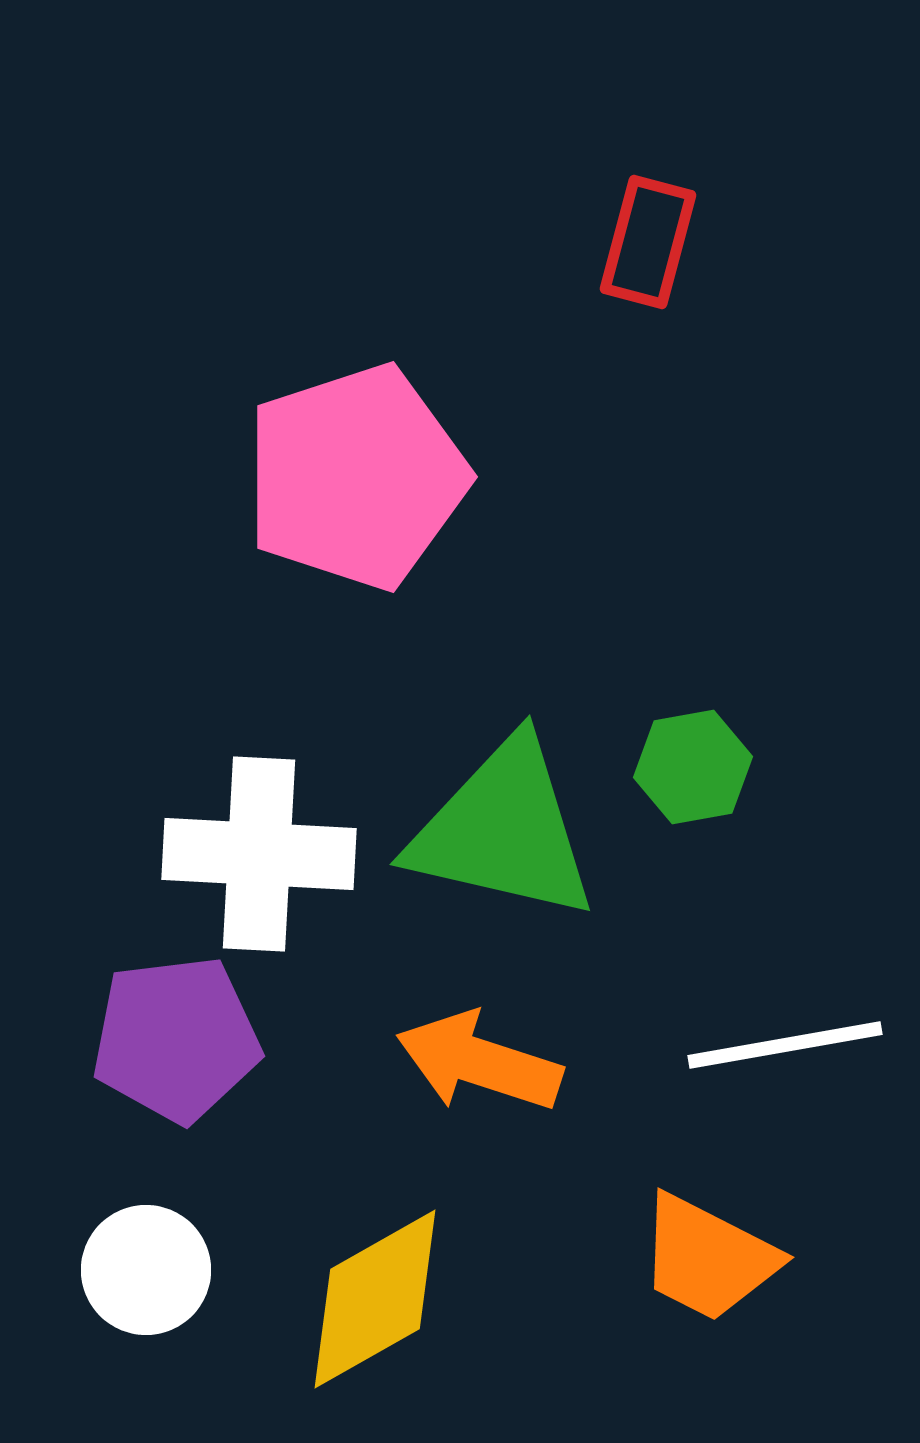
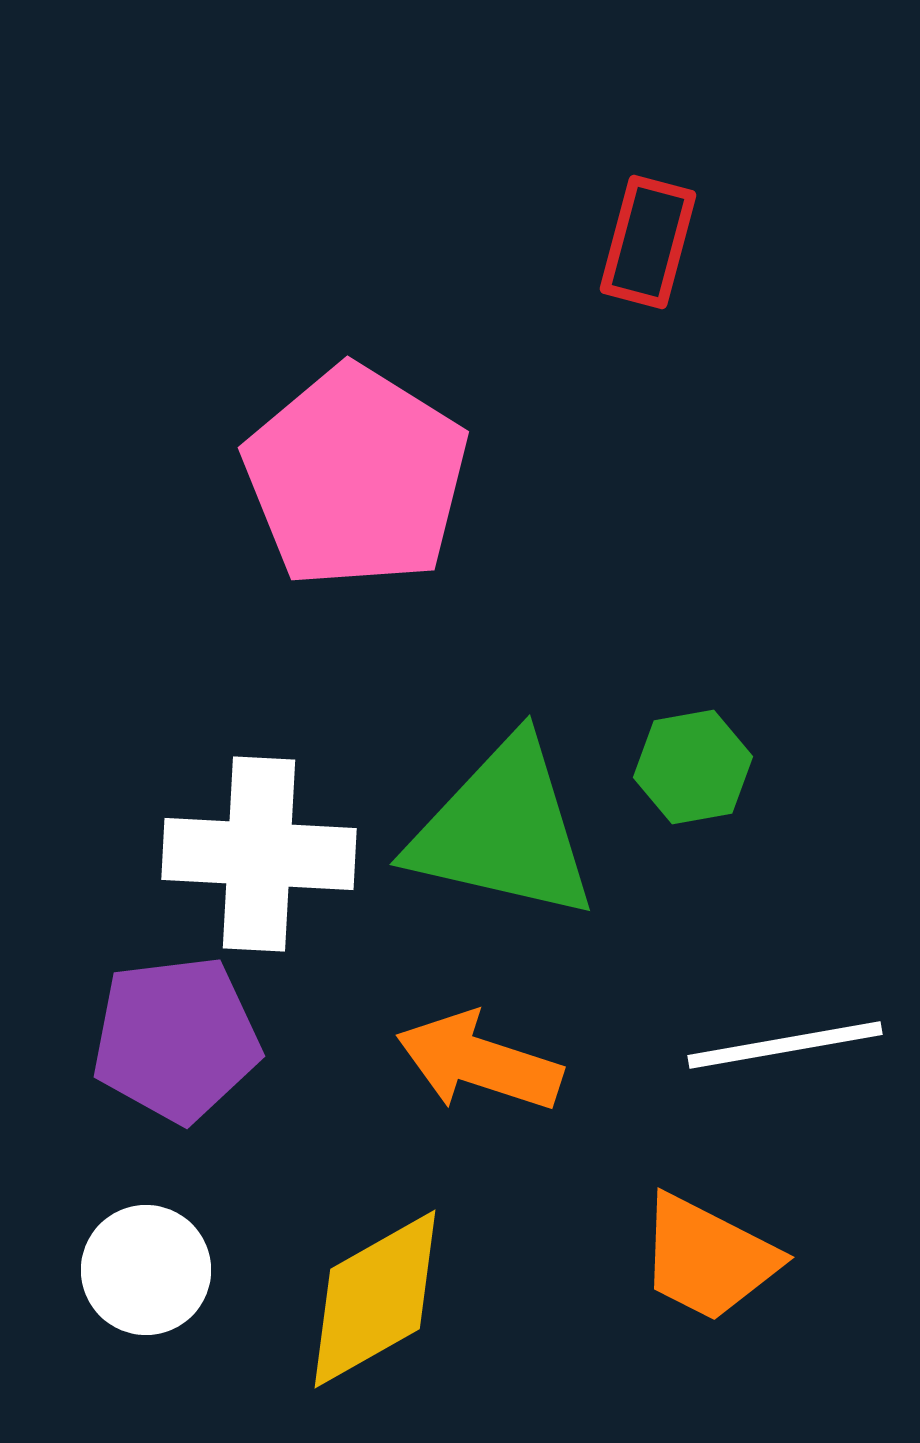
pink pentagon: rotated 22 degrees counterclockwise
